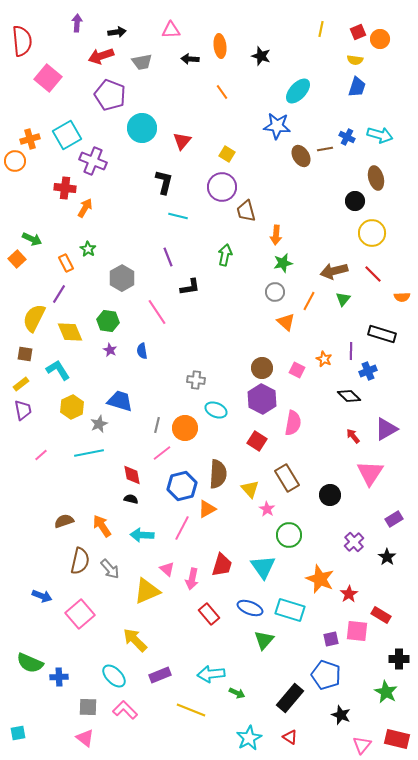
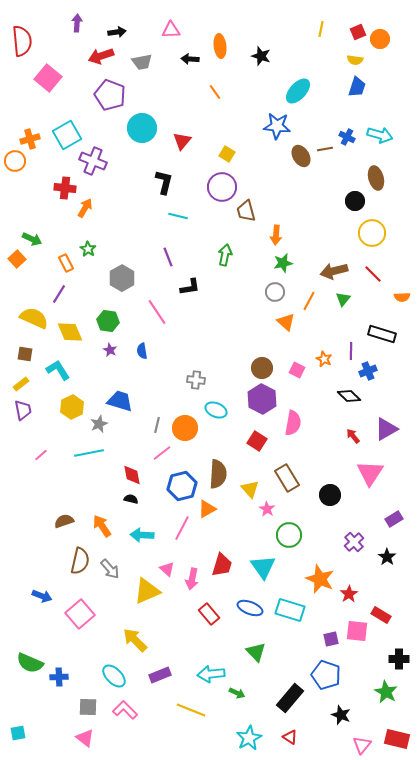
orange line at (222, 92): moved 7 px left
yellow semicircle at (34, 318): rotated 88 degrees clockwise
green triangle at (264, 640): moved 8 px left, 12 px down; rotated 25 degrees counterclockwise
